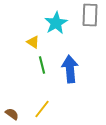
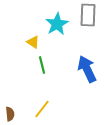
gray rectangle: moved 2 px left
cyan star: moved 1 px right, 1 px down
blue arrow: moved 17 px right; rotated 20 degrees counterclockwise
brown semicircle: moved 2 px left; rotated 48 degrees clockwise
